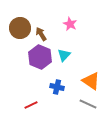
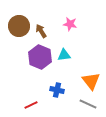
pink star: rotated 16 degrees counterclockwise
brown circle: moved 1 px left, 2 px up
brown arrow: moved 3 px up
cyan triangle: rotated 40 degrees clockwise
orange triangle: rotated 18 degrees clockwise
blue cross: moved 3 px down
